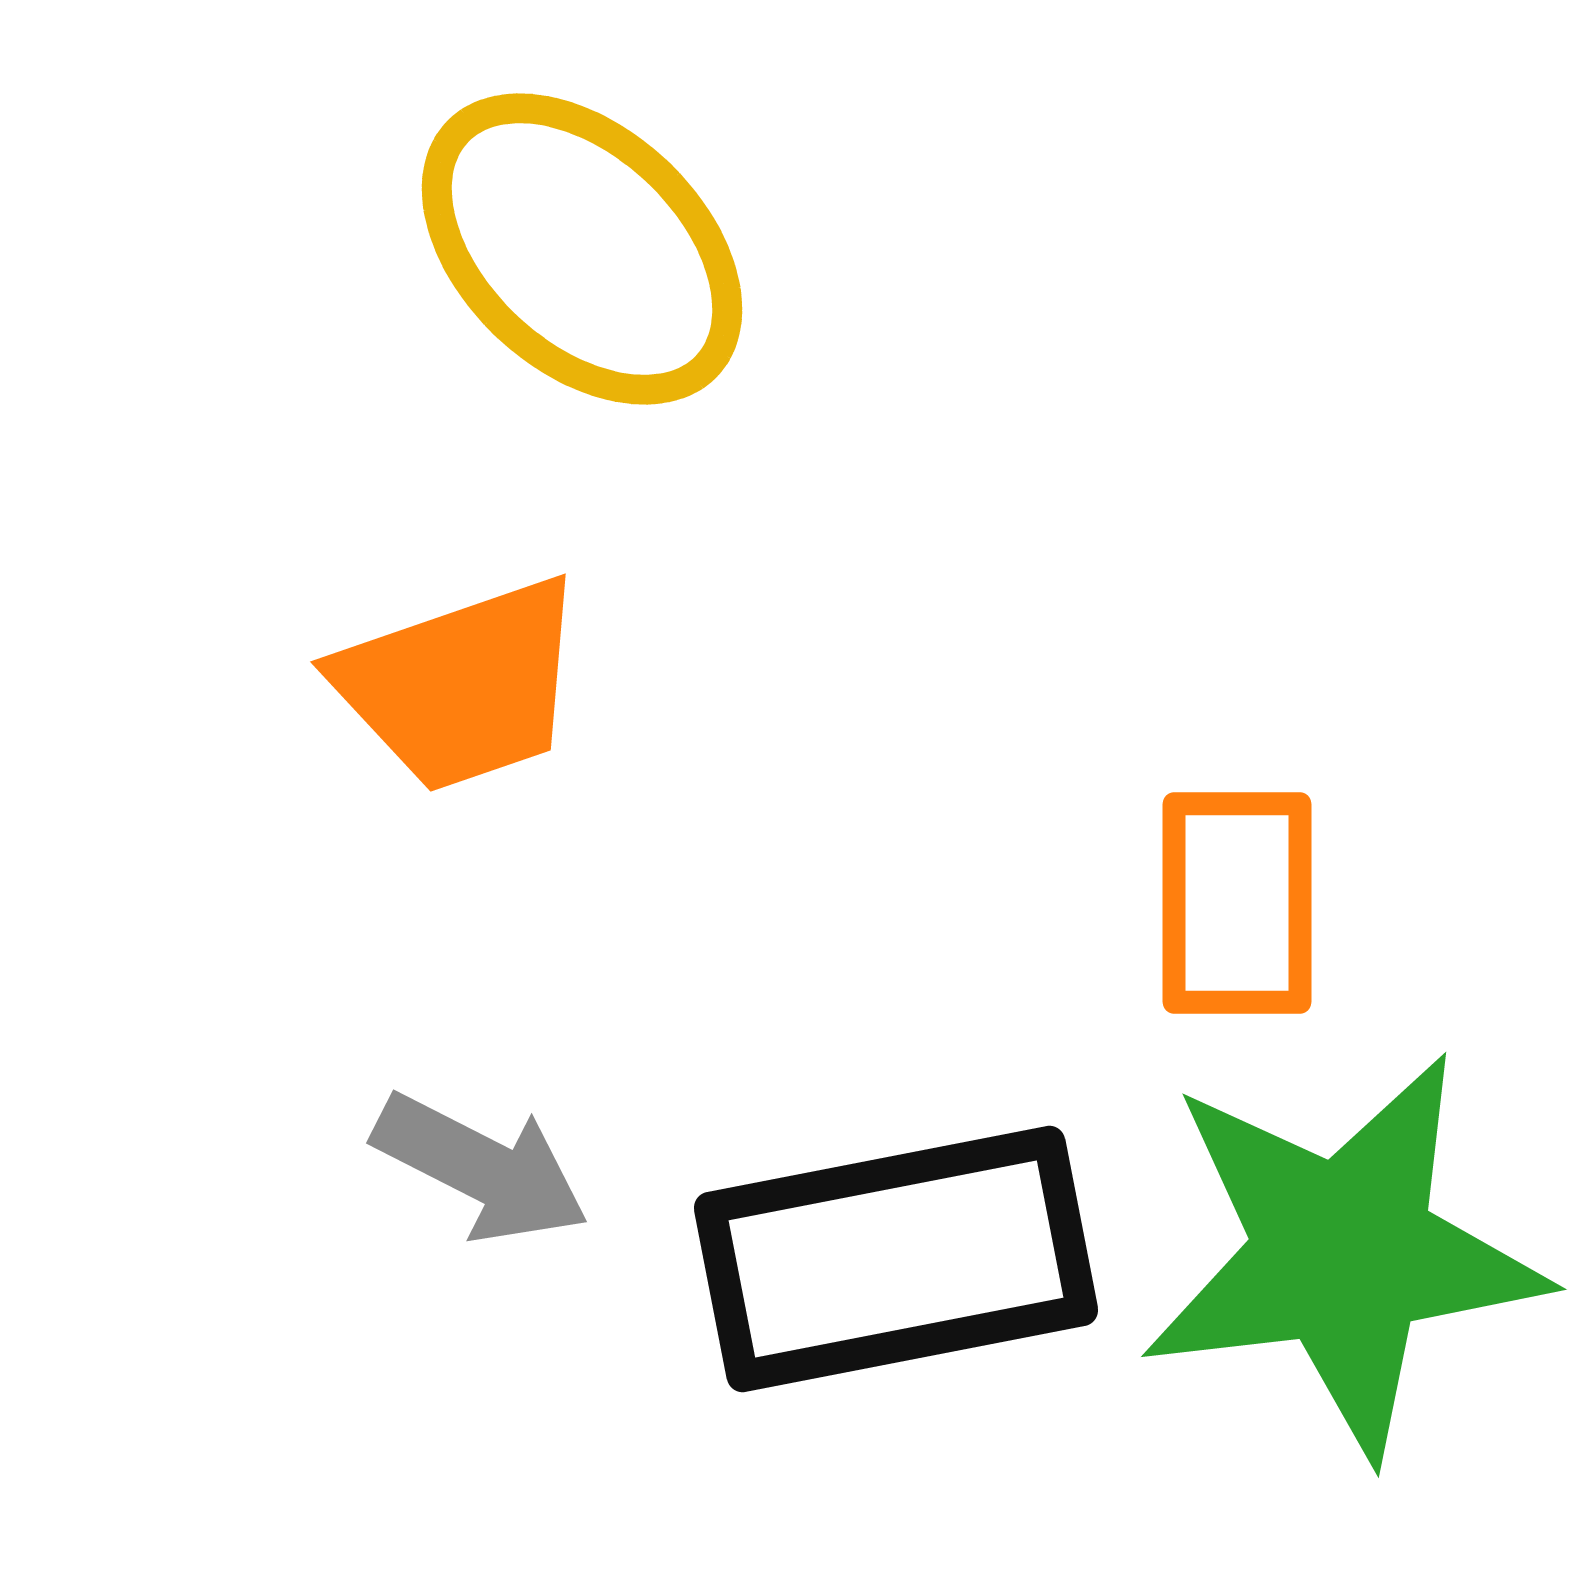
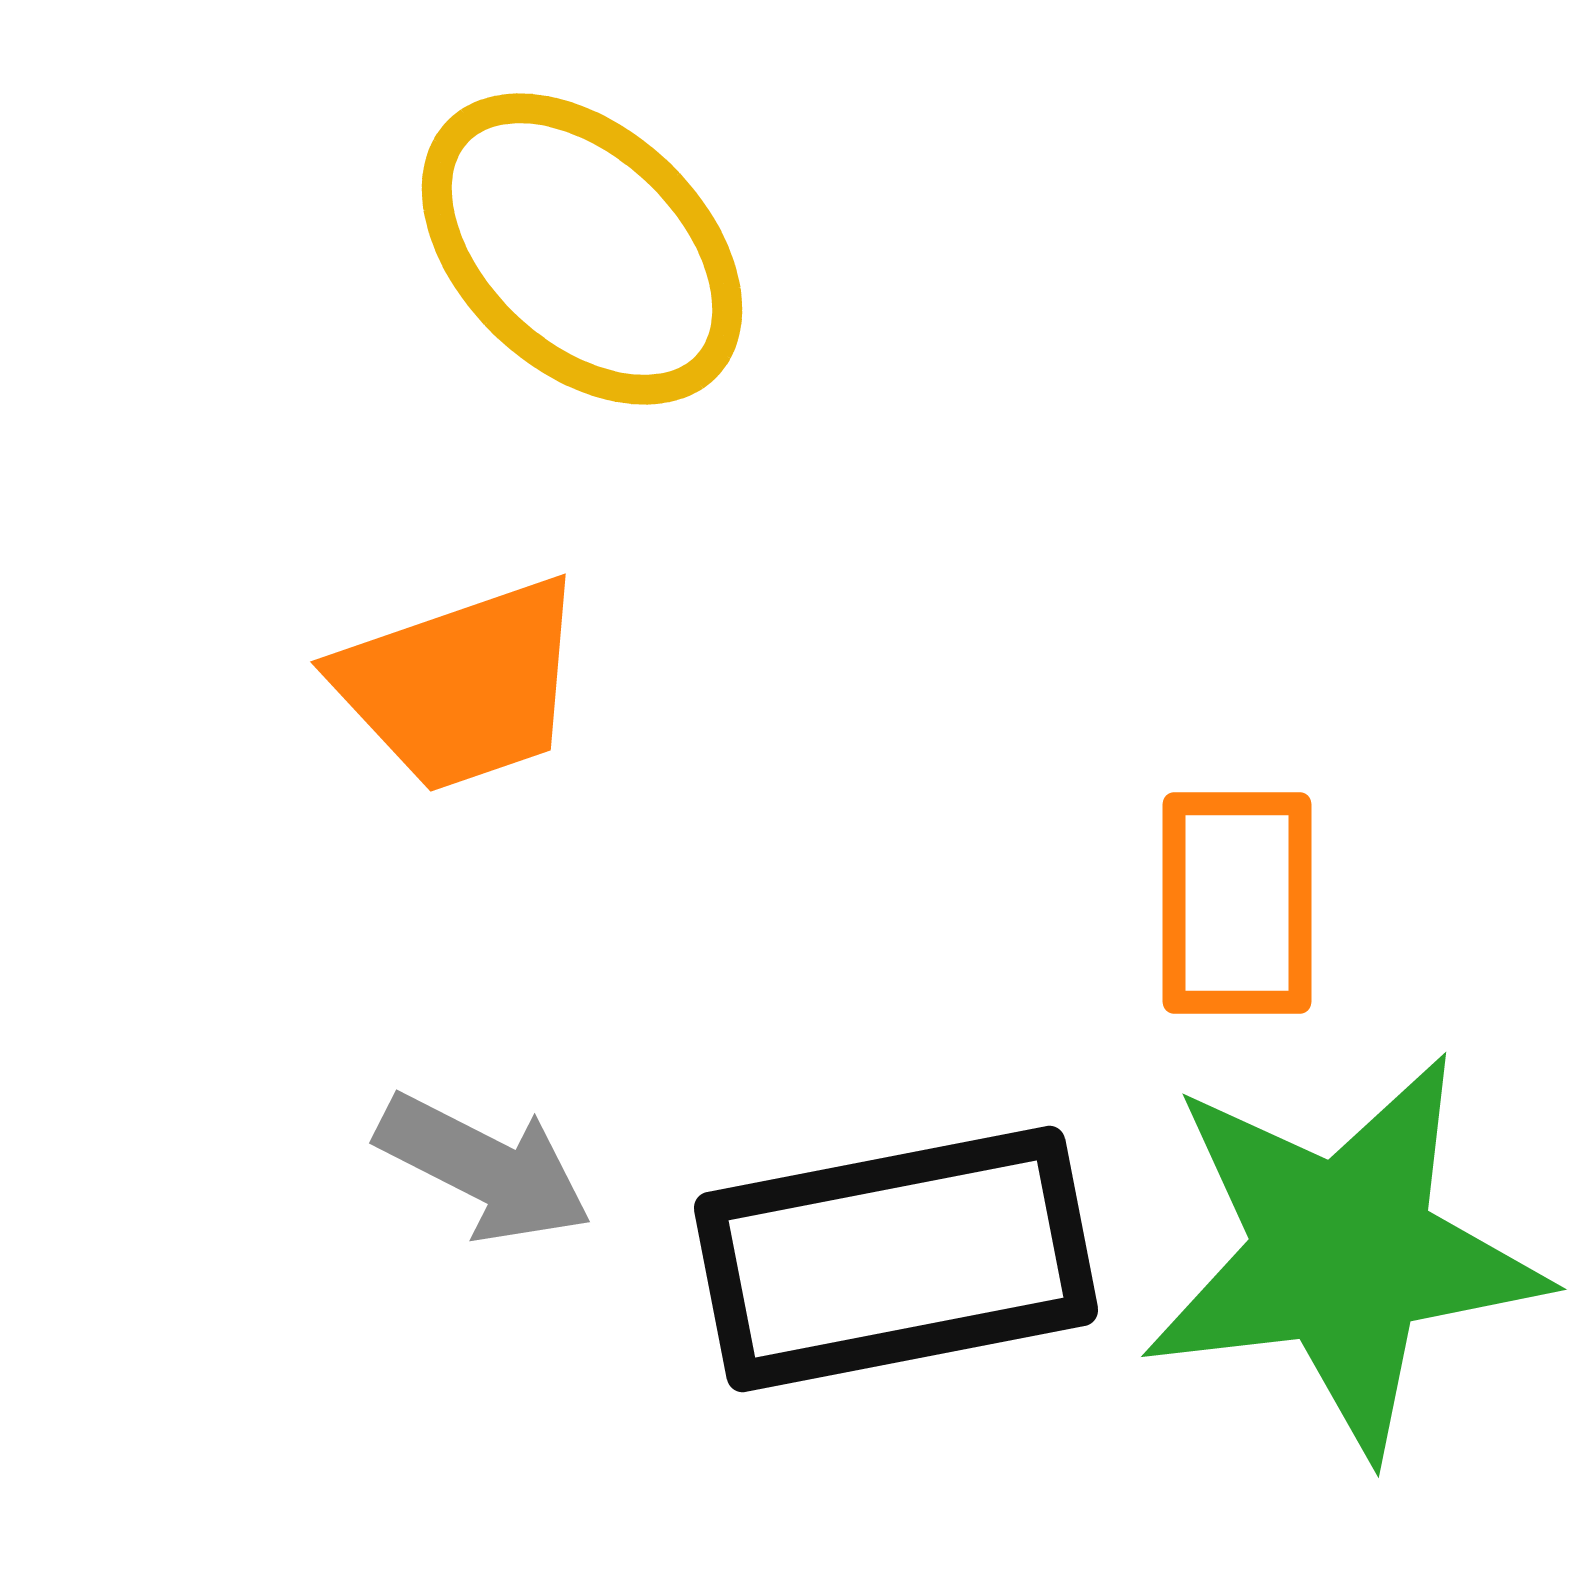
gray arrow: moved 3 px right
